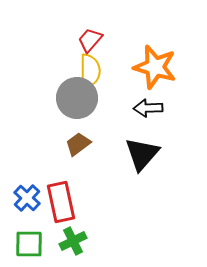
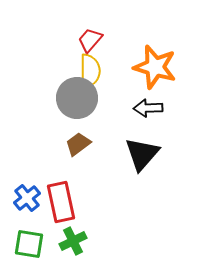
blue cross: rotated 8 degrees clockwise
green square: rotated 8 degrees clockwise
